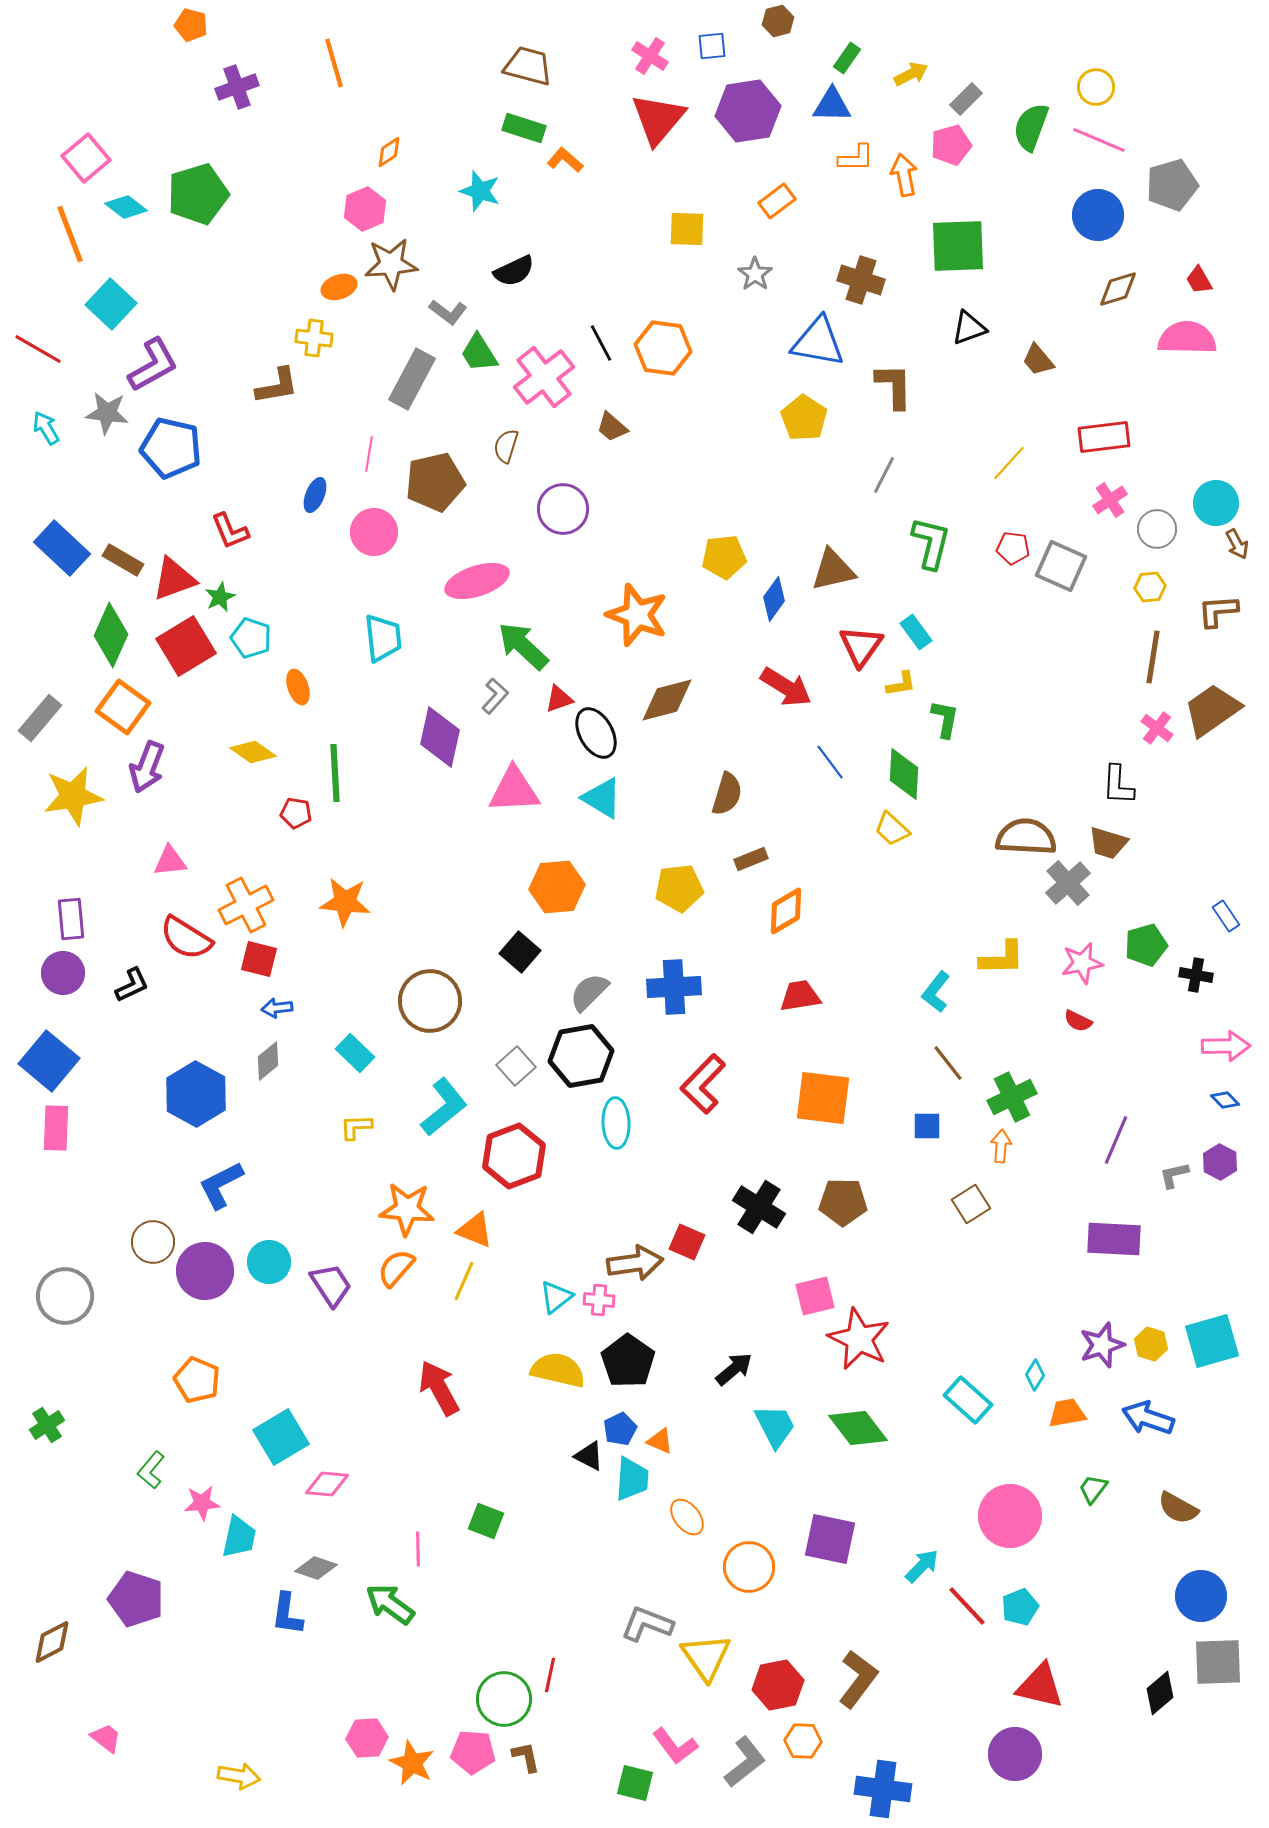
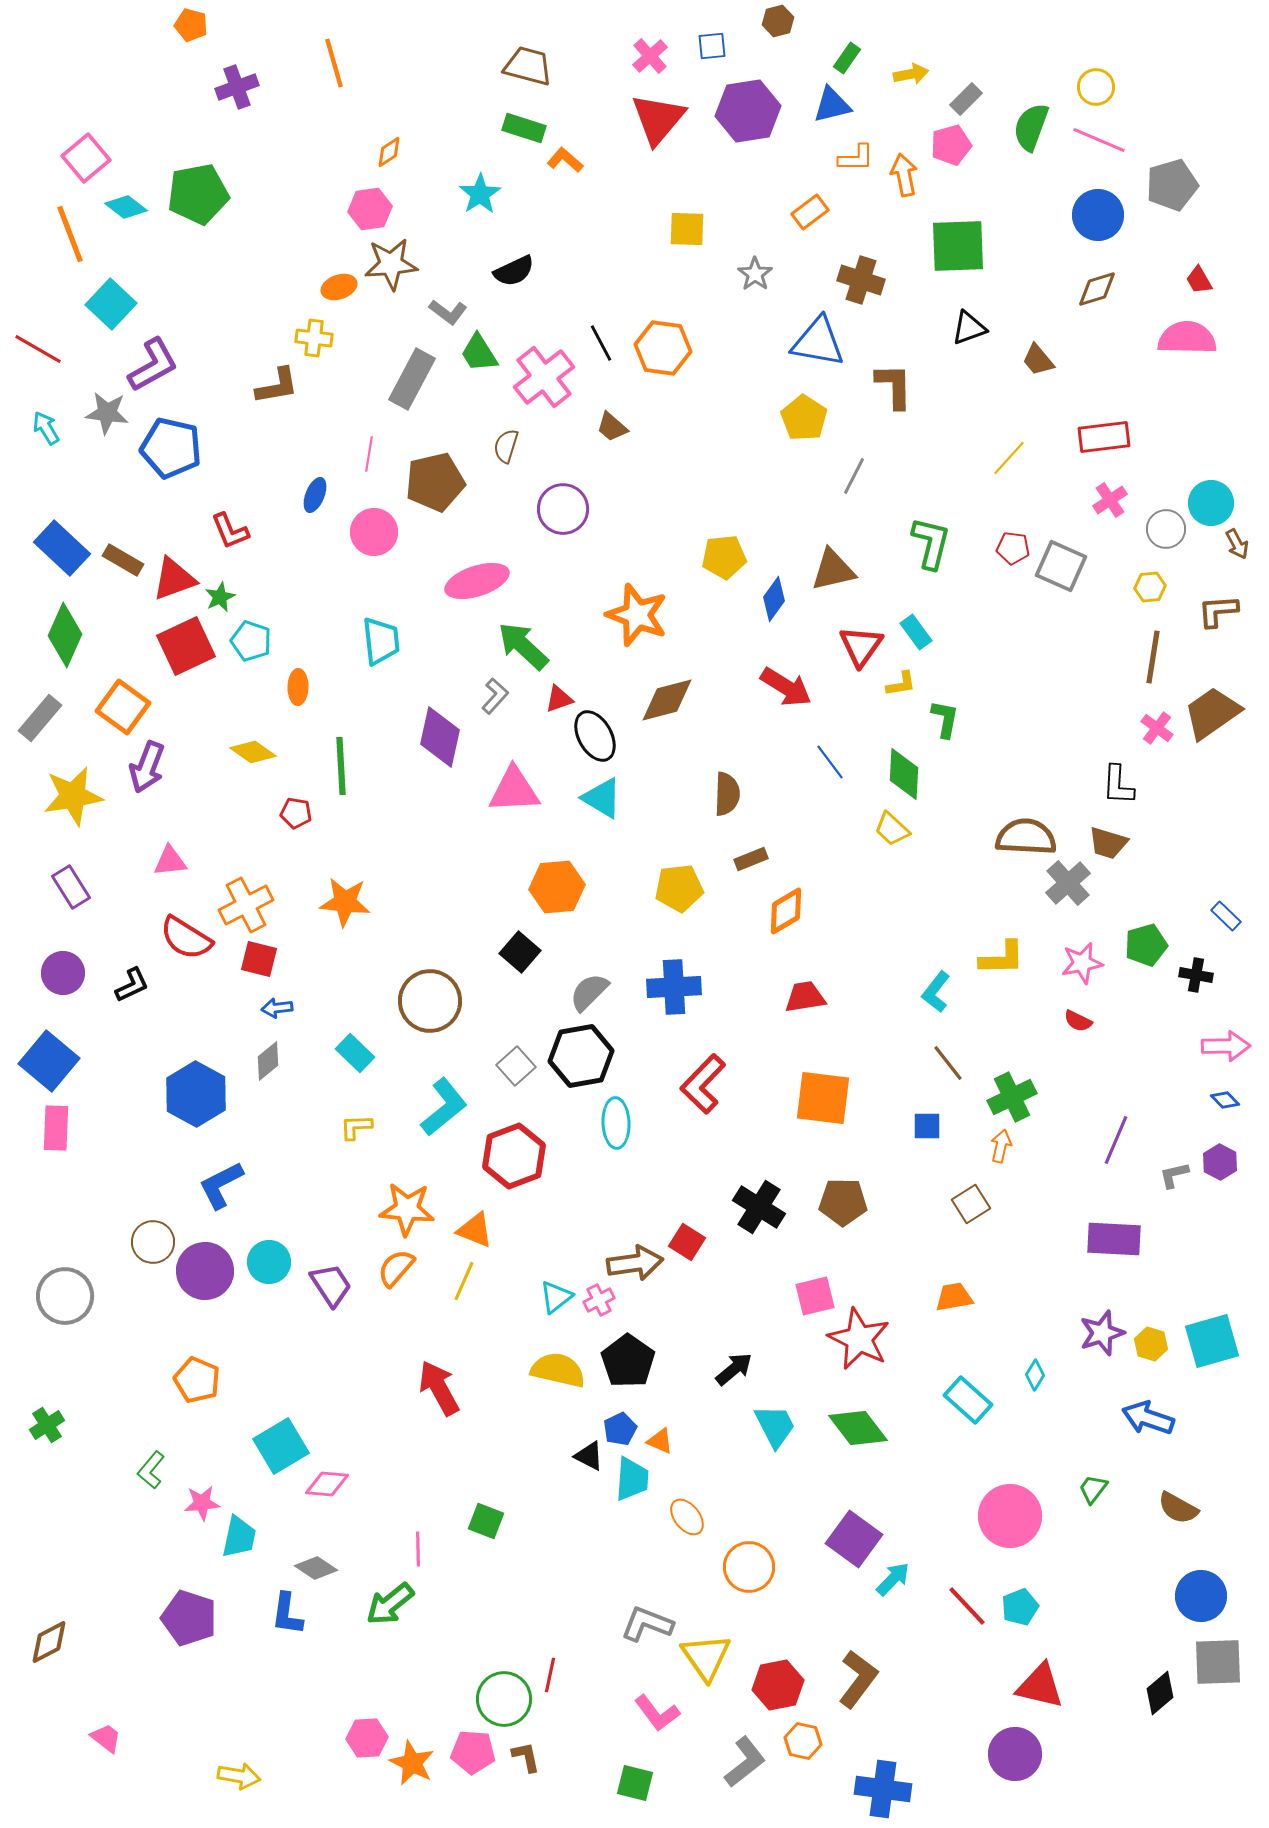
pink cross at (650, 56): rotated 15 degrees clockwise
yellow arrow at (911, 74): rotated 16 degrees clockwise
blue triangle at (832, 105): rotated 15 degrees counterclockwise
cyan star at (480, 191): moved 3 px down; rotated 21 degrees clockwise
green pentagon at (198, 194): rotated 6 degrees clockwise
orange rectangle at (777, 201): moved 33 px right, 11 px down
pink hexagon at (365, 209): moved 5 px right; rotated 15 degrees clockwise
brown diamond at (1118, 289): moved 21 px left
yellow line at (1009, 463): moved 5 px up
gray line at (884, 475): moved 30 px left, 1 px down
cyan circle at (1216, 503): moved 5 px left
gray circle at (1157, 529): moved 9 px right
green diamond at (111, 635): moved 46 px left
cyan pentagon at (251, 638): moved 3 px down
cyan trapezoid at (383, 638): moved 2 px left, 3 px down
red square at (186, 646): rotated 6 degrees clockwise
orange ellipse at (298, 687): rotated 20 degrees clockwise
brown trapezoid at (1212, 710): moved 3 px down
black ellipse at (596, 733): moved 1 px left, 3 px down
green line at (335, 773): moved 6 px right, 7 px up
brown semicircle at (727, 794): rotated 15 degrees counterclockwise
blue rectangle at (1226, 916): rotated 12 degrees counterclockwise
purple rectangle at (71, 919): moved 32 px up; rotated 27 degrees counterclockwise
red trapezoid at (800, 996): moved 5 px right, 1 px down
orange arrow at (1001, 1146): rotated 8 degrees clockwise
red square at (687, 1242): rotated 9 degrees clockwise
pink cross at (599, 1300): rotated 32 degrees counterclockwise
purple star at (1102, 1345): moved 12 px up
orange trapezoid at (1067, 1413): moved 113 px left, 116 px up
cyan square at (281, 1437): moved 9 px down
purple square at (830, 1539): moved 24 px right; rotated 24 degrees clockwise
cyan arrow at (922, 1566): moved 29 px left, 13 px down
gray diamond at (316, 1568): rotated 15 degrees clockwise
purple pentagon at (136, 1599): moved 53 px right, 19 px down
green arrow at (390, 1604): rotated 75 degrees counterclockwise
brown diamond at (52, 1642): moved 3 px left
orange hexagon at (803, 1741): rotated 9 degrees clockwise
pink L-shape at (675, 1746): moved 18 px left, 33 px up
